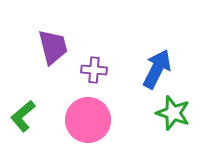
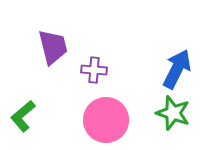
blue arrow: moved 20 px right
pink circle: moved 18 px right
